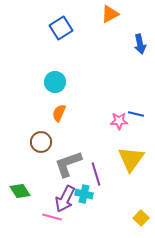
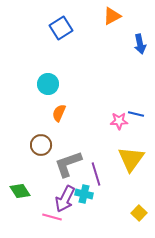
orange triangle: moved 2 px right, 2 px down
cyan circle: moved 7 px left, 2 px down
brown circle: moved 3 px down
yellow square: moved 2 px left, 5 px up
